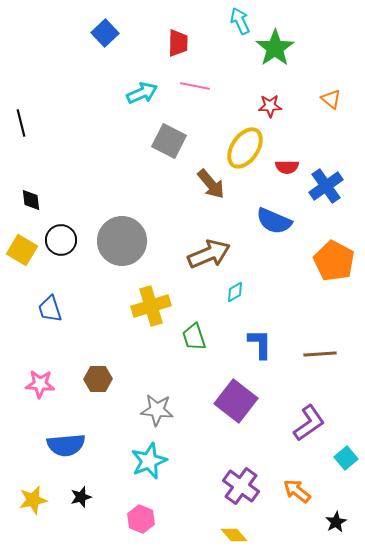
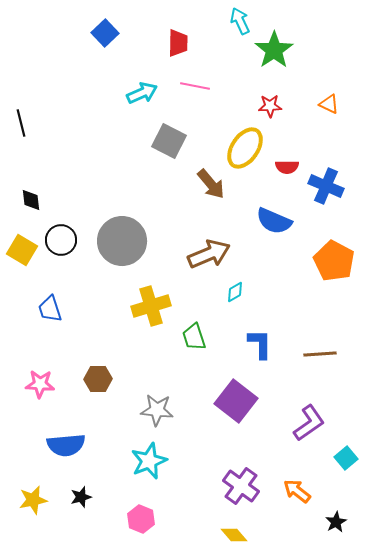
green star at (275, 48): moved 1 px left, 2 px down
orange triangle at (331, 99): moved 2 px left, 5 px down; rotated 15 degrees counterclockwise
blue cross at (326, 186): rotated 32 degrees counterclockwise
